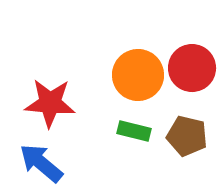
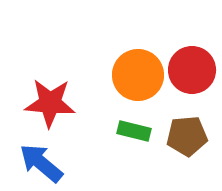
red circle: moved 2 px down
brown pentagon: rotated 18 degrees counterclockwise
